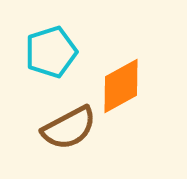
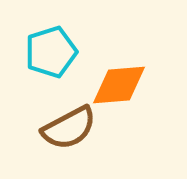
orange diamond: moved 2 px left, 1 px up; rotated 24 degrees clockwise
